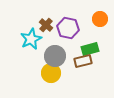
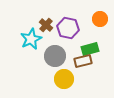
yellow circle: moved 13 px right, 6 px down
